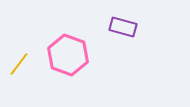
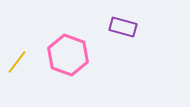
yellow line: moved 2 px left, 2 px up
